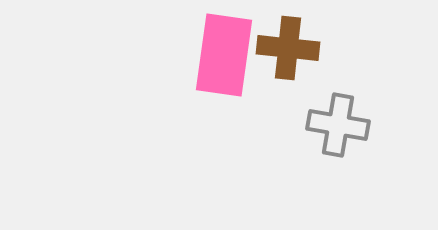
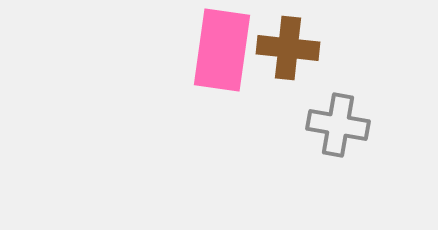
pink rectangle: moved 2 px left, 5 px up
